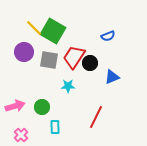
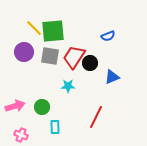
green square: rotated 35 degrees counterclockwise
gray square: moved 1 px right, 4 px up
pink cross: rotated 24 degrees counterclockwise
